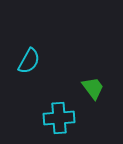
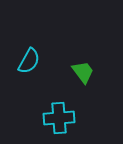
green trapezoid: moved 10 px left, 16 px up
